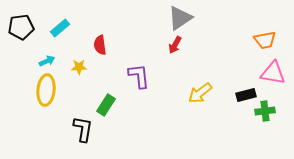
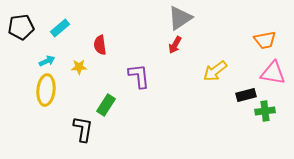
yellow arrow: moved 15 px right, 22 px up
